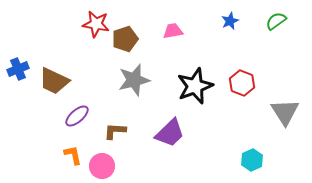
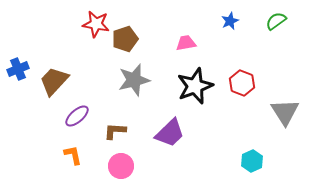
pink trapezoid: moved 13 px right, 12 px down
brown trapezoid: rotated 108 degrees clockwise
cyan hexagon: moved 1 px down
pink circle: moved 19 px right
